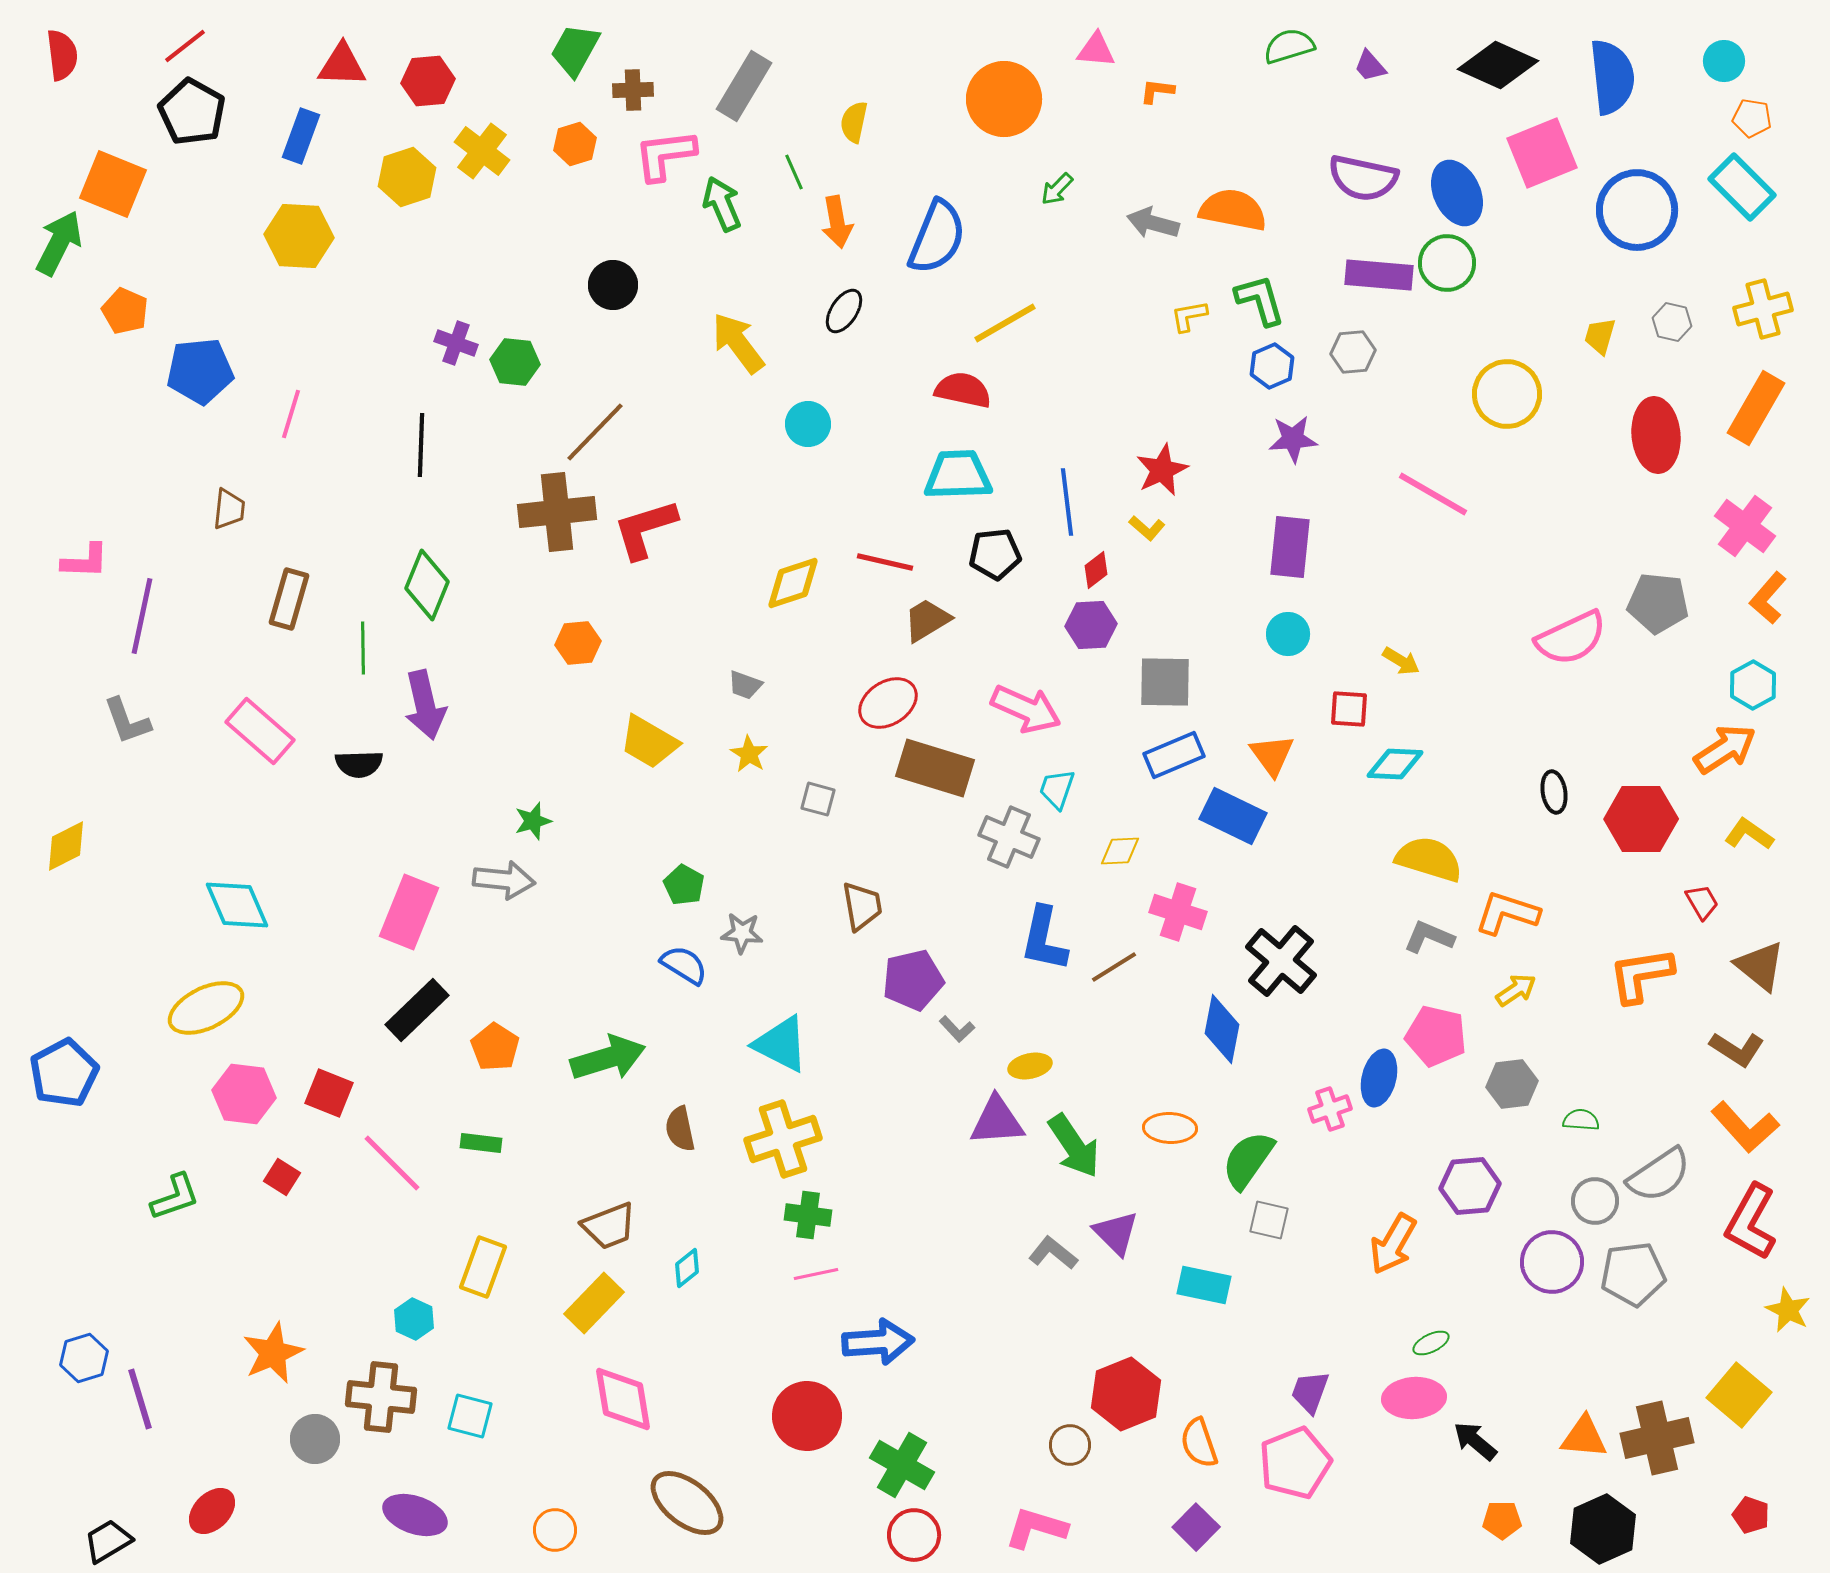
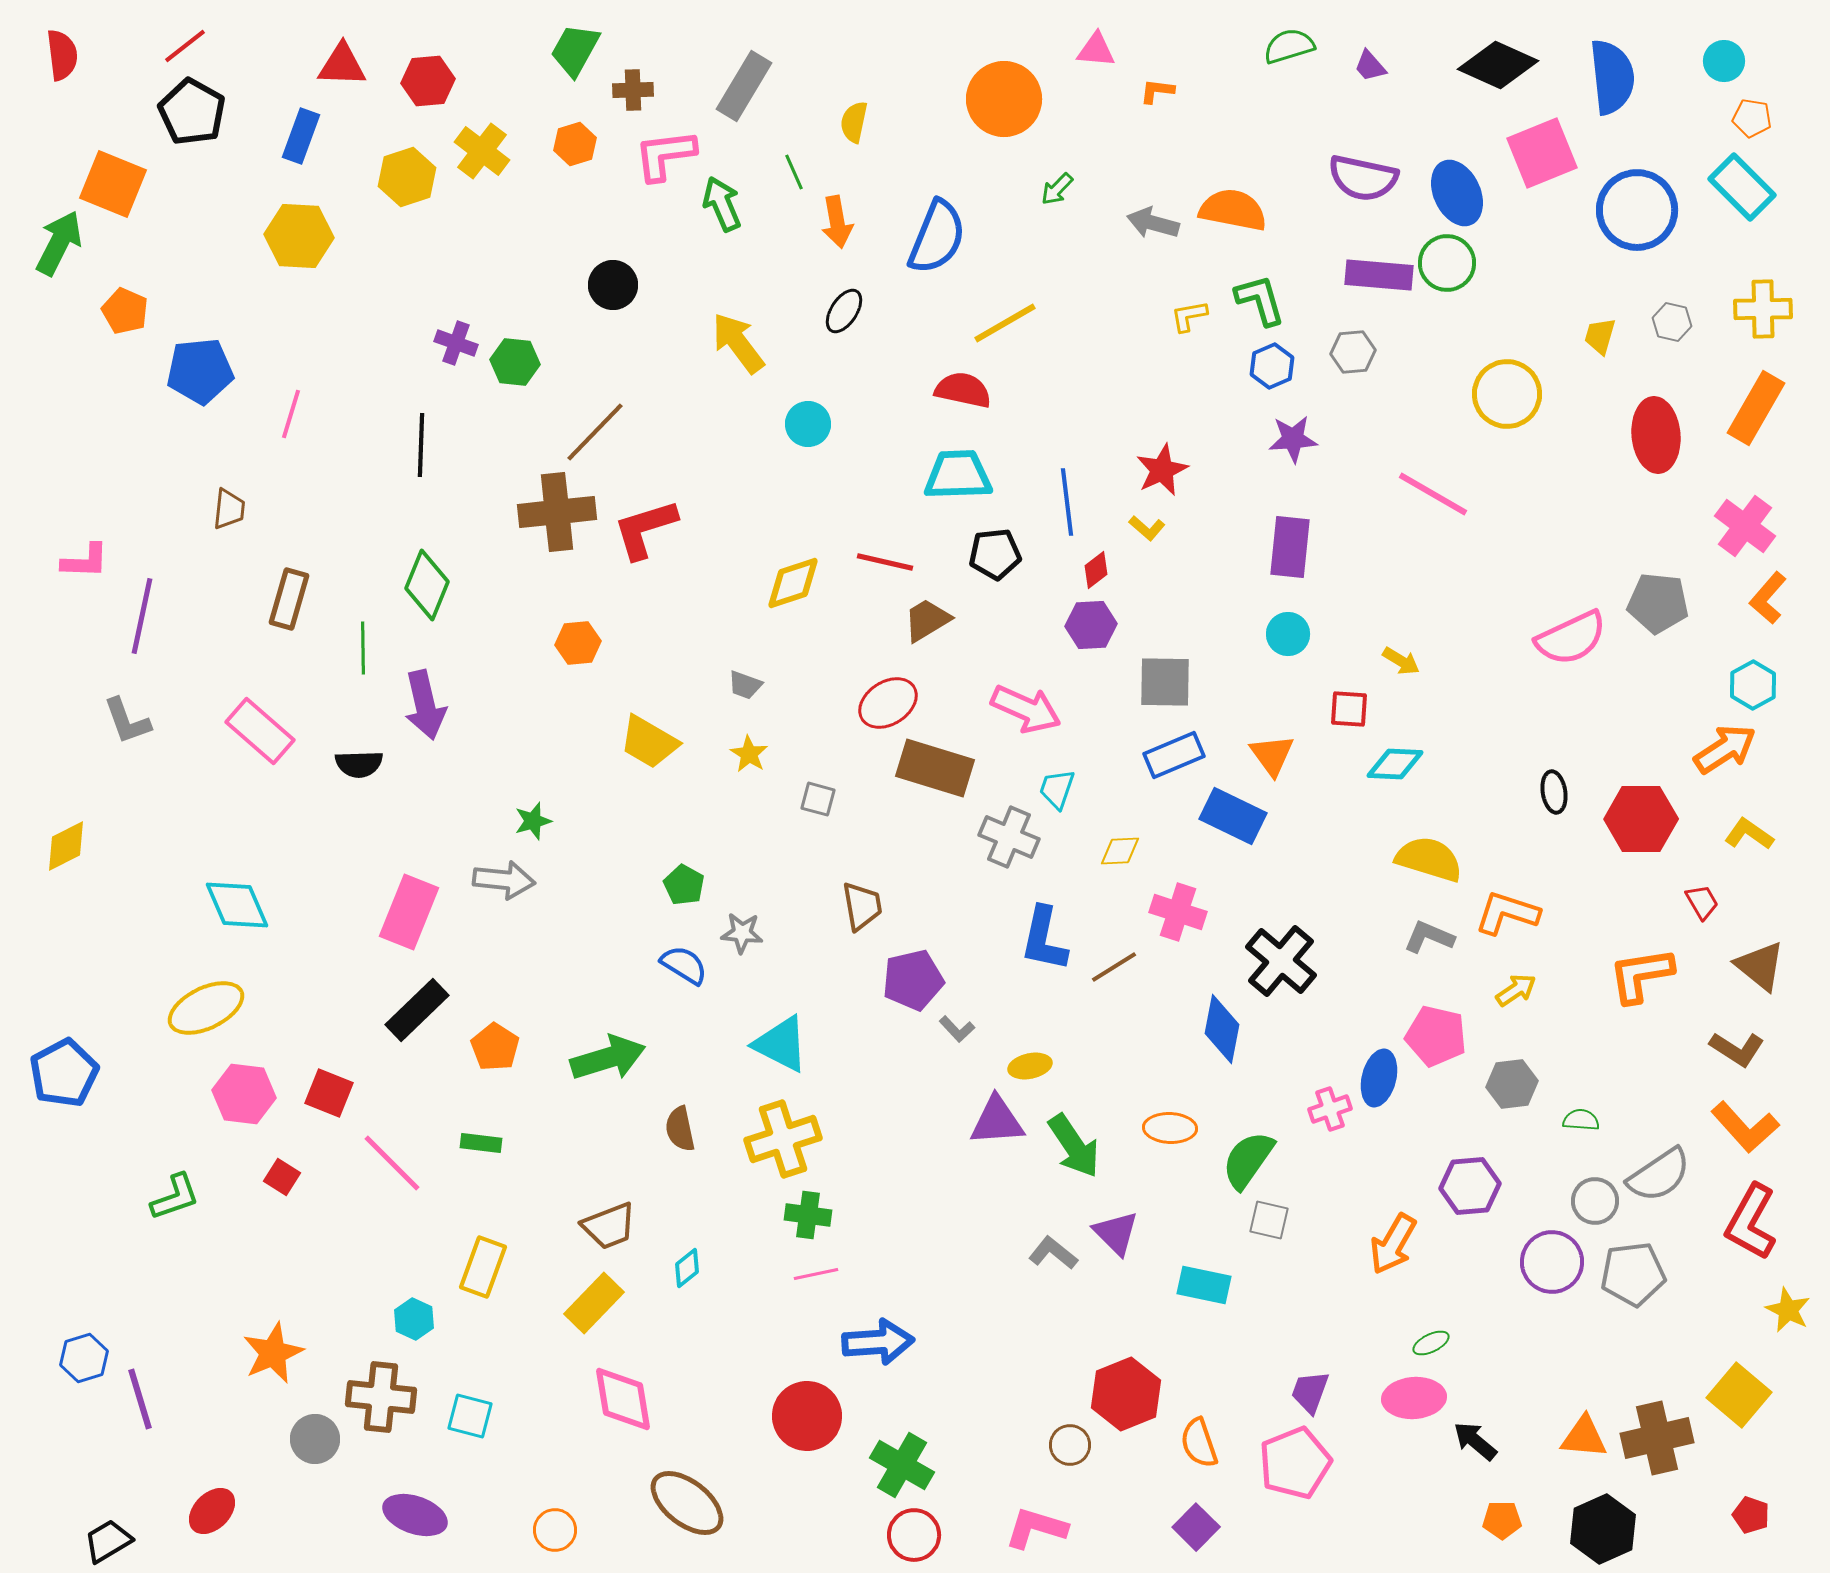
yellow cross at (1763, 309): rotated 14 degrees clockwise
